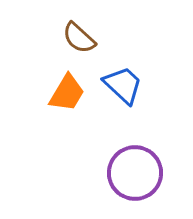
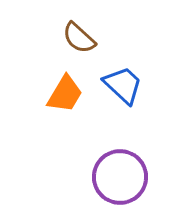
orange trapezoid: moved 2 px left, 1 px down
purple circle: moved 15 px left, 4 px down
